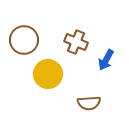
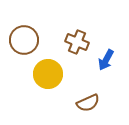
brown cross: moved 1 px right
brown semicircle: moved 1 px left; rotated 20 degrees counterclockwise
